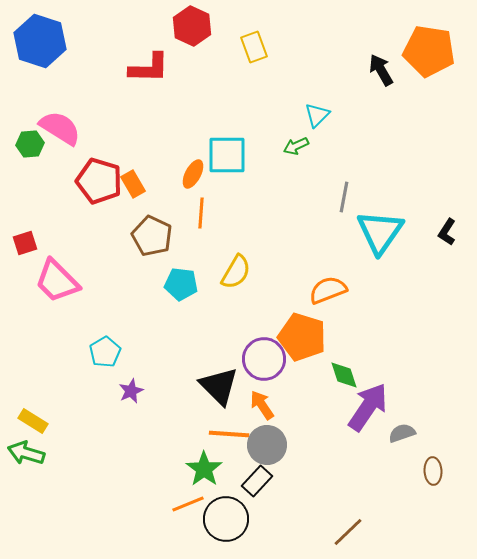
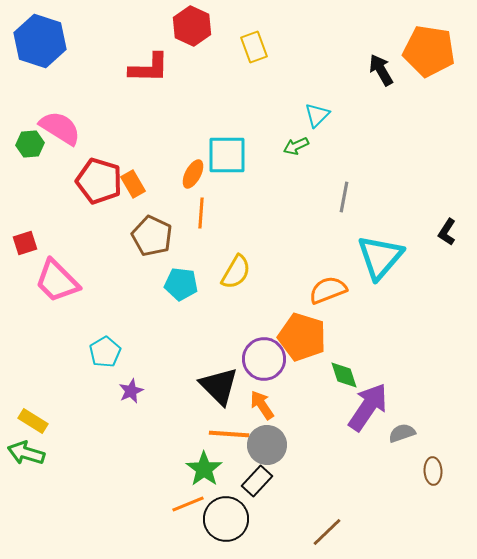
cyan triangle at (380, 232): moved 25 px down; rotated 6 degrees clockwise
brown line at (348, 532): moved 21 px left
